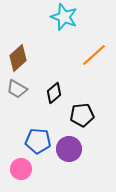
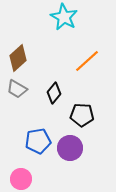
cyan star: rotated 8 degrees clockwise
orange line: moved 7 px left, 6 px down
black diamond: rotated 10 degrees counterclockwise
black pentagon: rotated 10 degrees clockwise
blue pentagon: rotated 15 degrees counterclockwise
purple circle: moved 1 px right, 1 px up
pink circle: moved 10 px down
